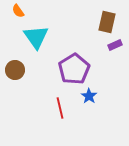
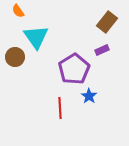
brown rectangle: rotated 25 degrees clockwise
purple rectangle: moved 13 px left, 5 px down
brown circle: moved 13 px up
red line: rotated 10 degrees clockwise
